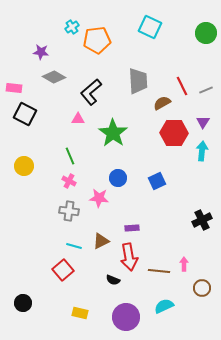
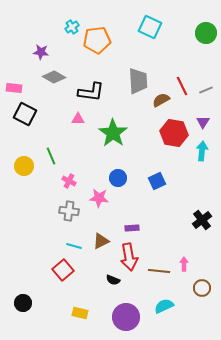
black L-shape: rotated 132 degrees counterclockwise
brown semicircle: moved 1 px left, 3 px up
red hexagon: rotated 8 degrees clockwise
green line: moved 19 px left
black cross: rotated 12 degrees counterclockwise
